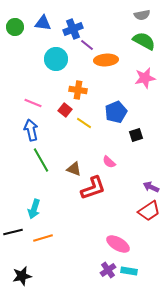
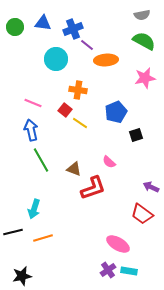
yellow line: moved 4 px left
red trapezoid: moved 7 px left, 3 px down; rotated 70 degrees clockwise
